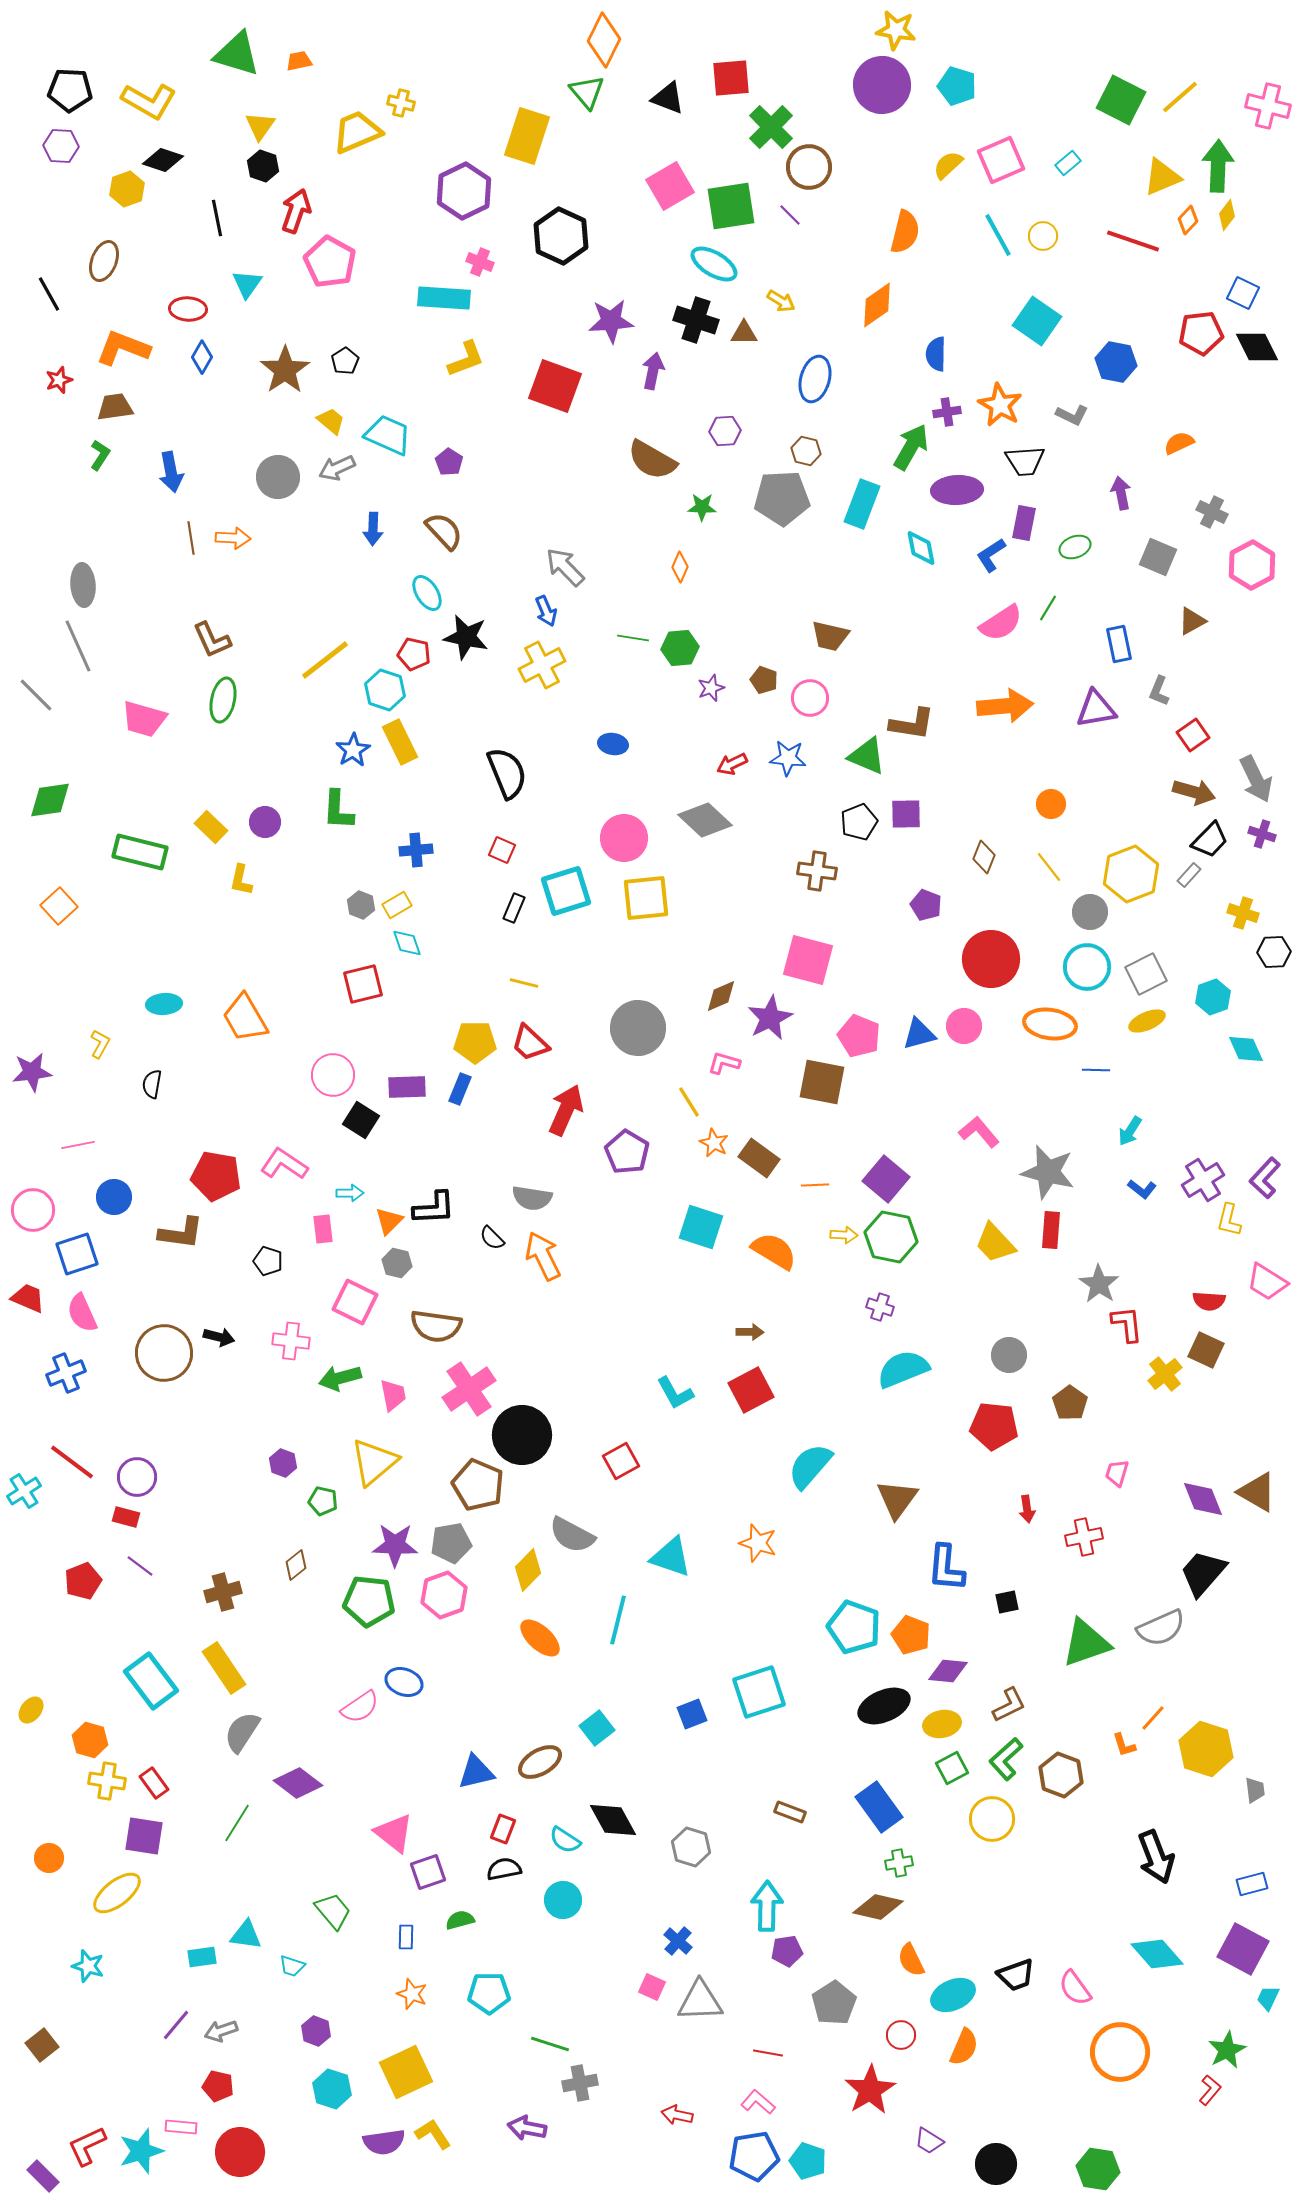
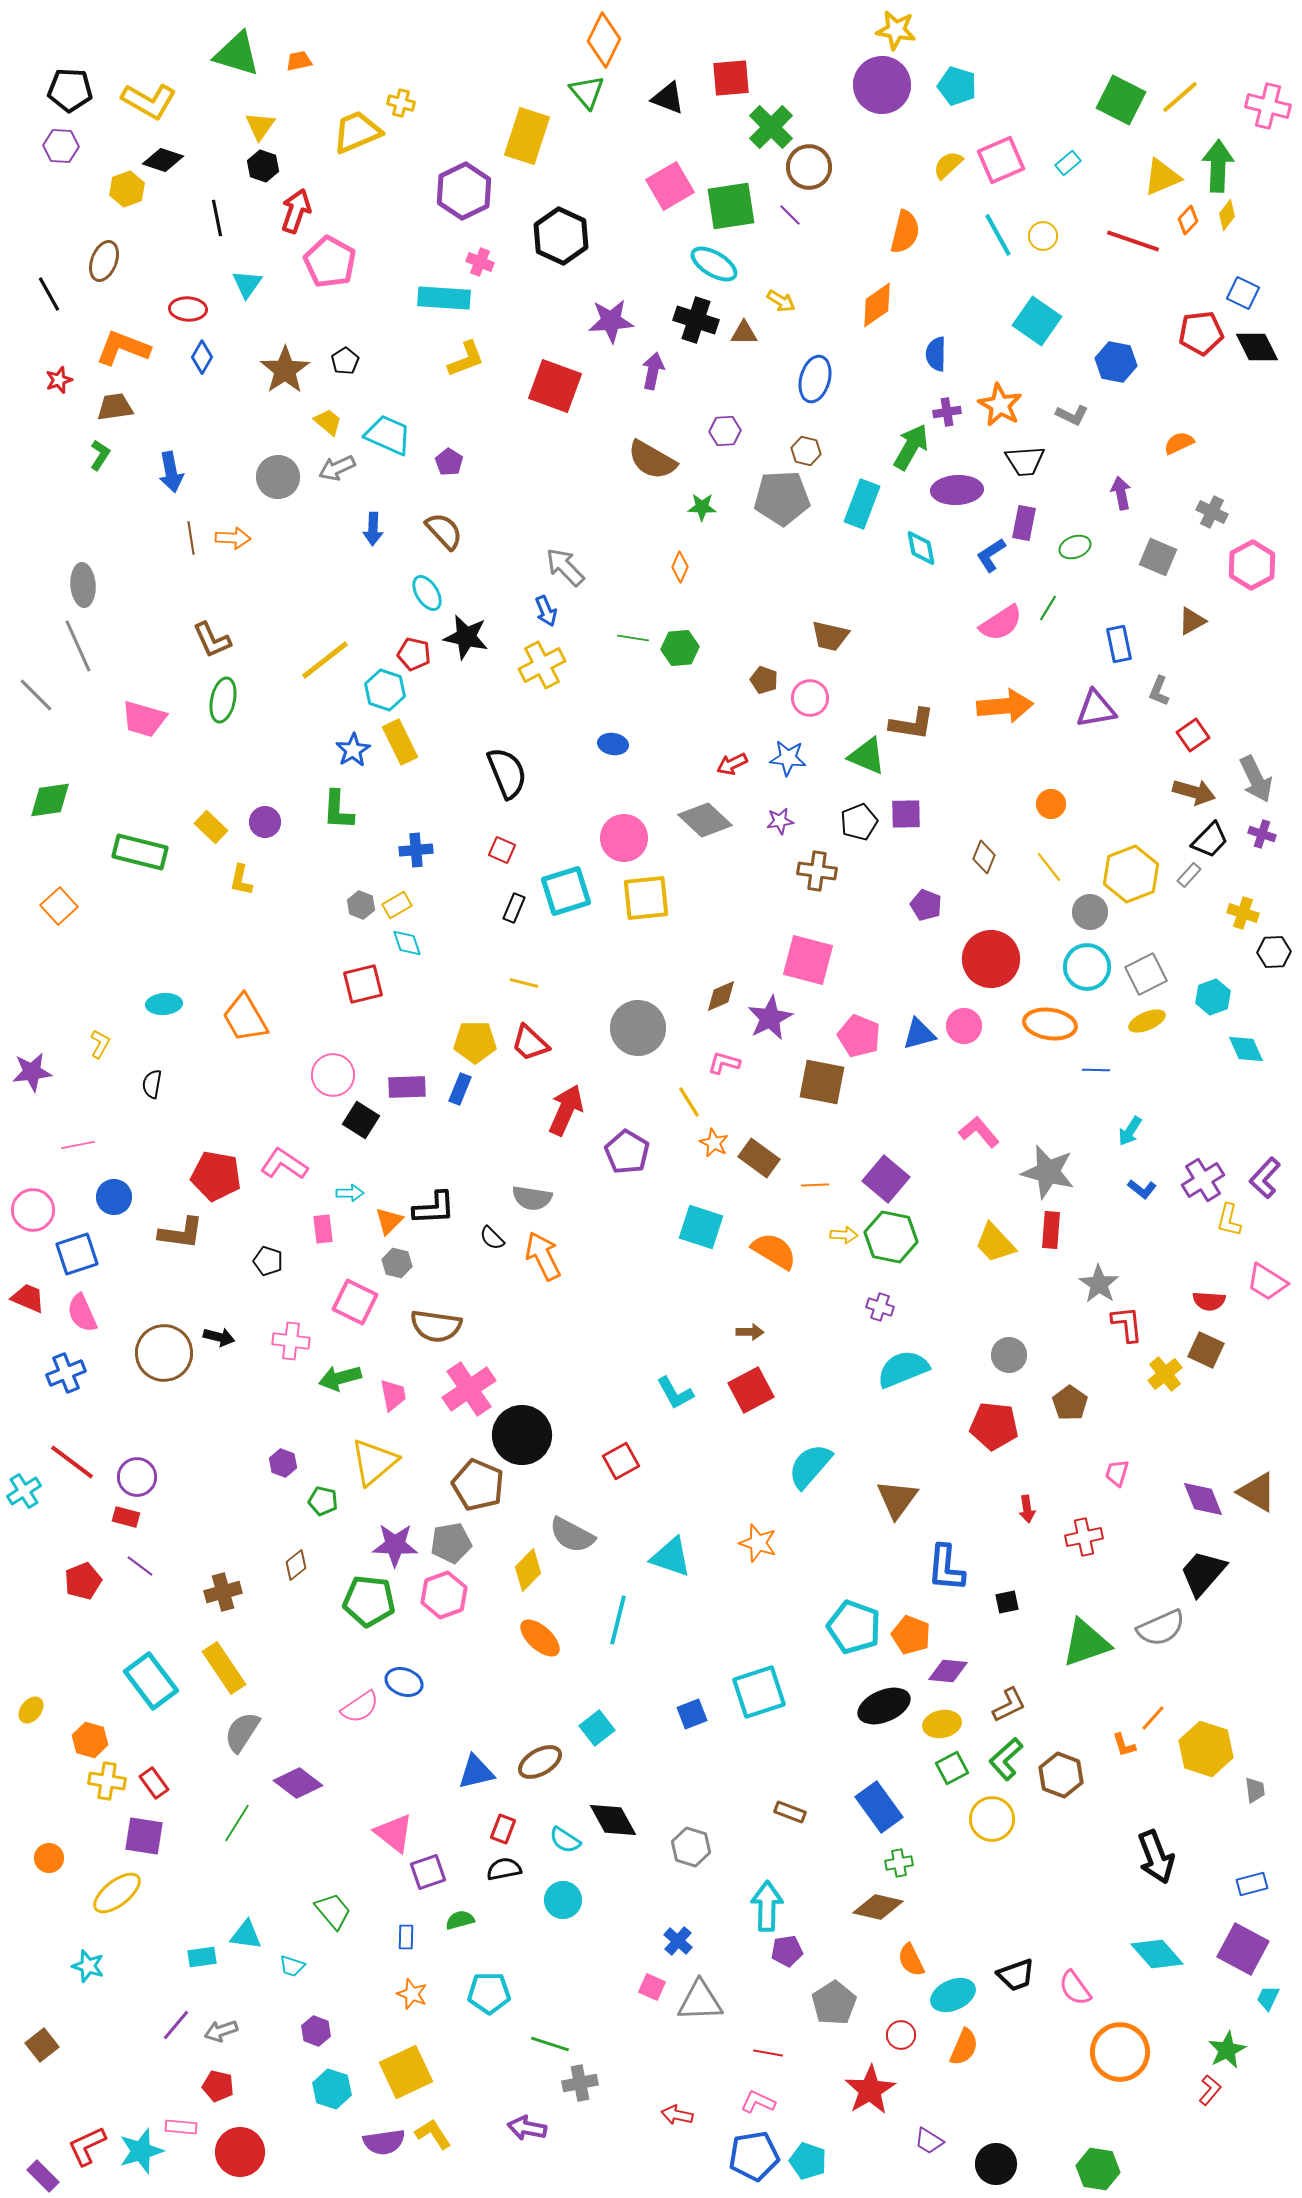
yellow trapezoid at (331, 421): moved 3 px left, 1 px down
purple star at (711, 688): moved 69 px right, 133 px down; rotated 12 degrees clockwise
pink L-shape at (758, 2102): rotated 16 degrees counterclockwise
